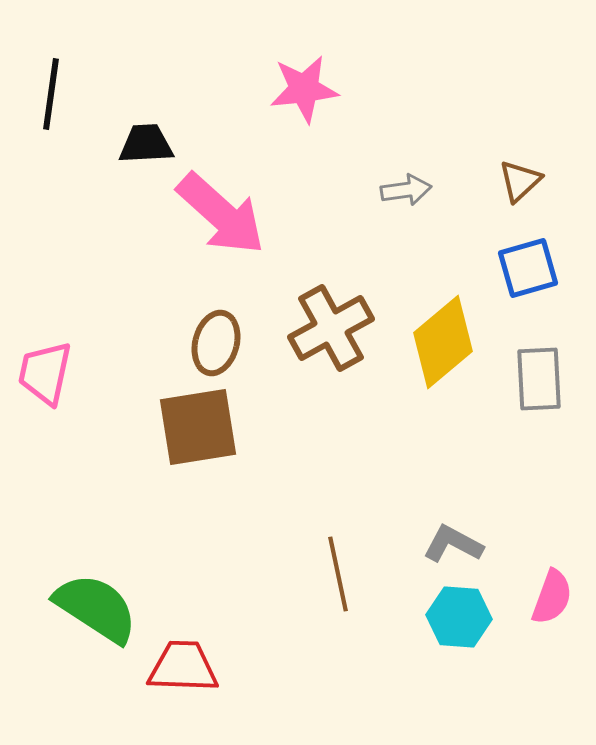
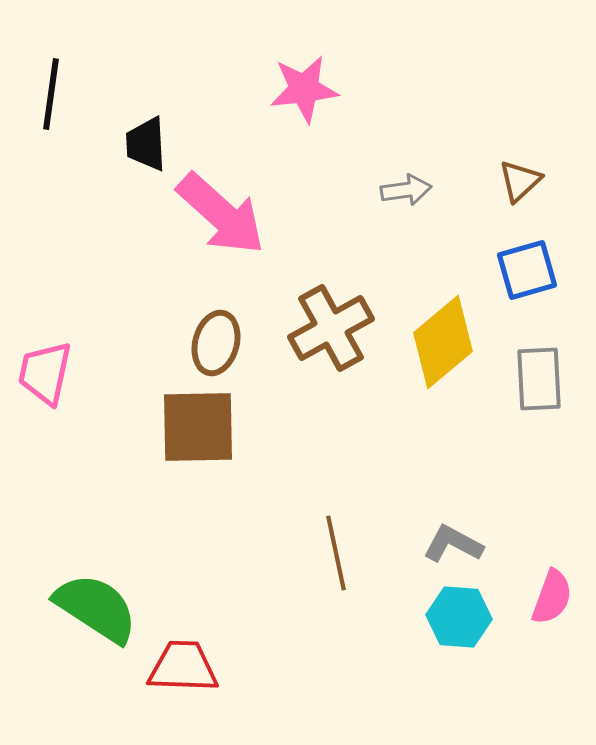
black trapezoid: rotated 90 degrees counterclockwise
blue square: moved 1 px left, 2 px down
brown square: rotated 8 degrees clockwise
brown line: moved 2 px left, 21 px up
